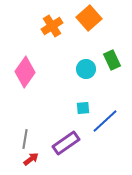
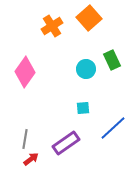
blue line: moved 8 px right, 7 px down
